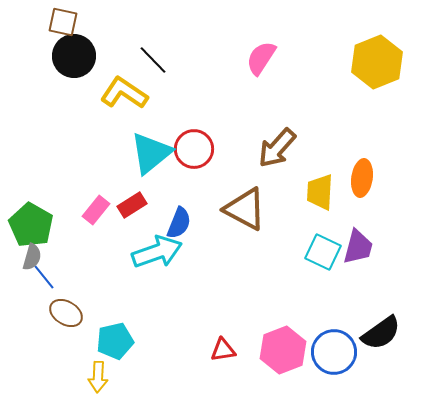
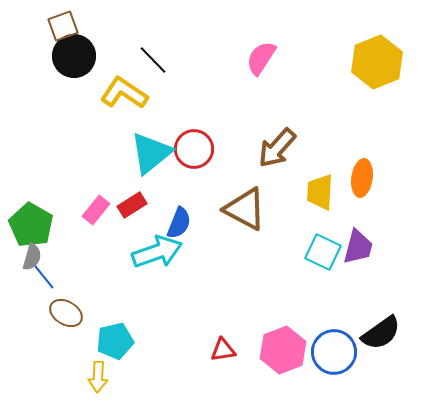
brown square: moved 4 px down; rotated 32 degrees counterclockwise
